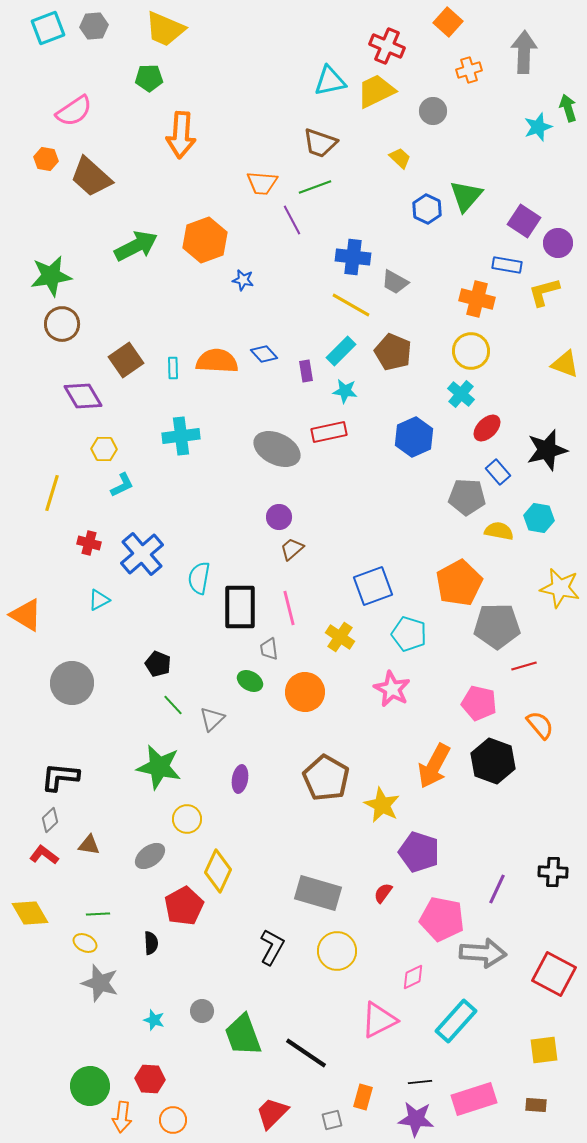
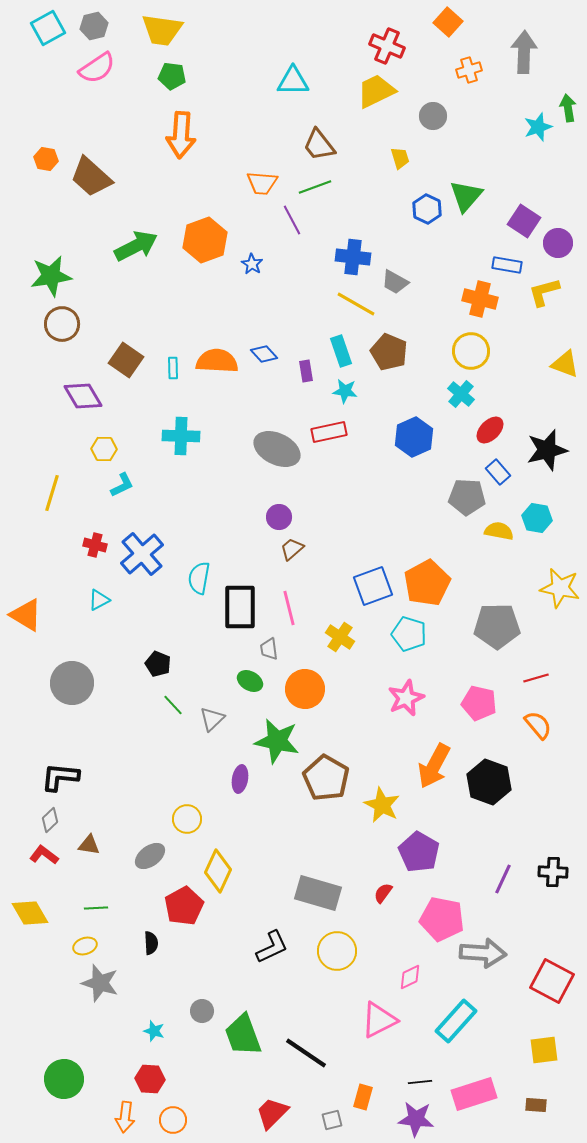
gray hexagon at (94, 26): rotated 8 degrees counterclockwise
cyan square at (48, 28): rotated 8 degrees counterclockwise
yellow trapezoid at (165, 29): moved 3 px left, 1 px down; rotated 15 degrees counterclockwise
green pentagon at (149, 78): moved 23 px right, 2 px up; rotated 8 degrees clockwise
cyan triangle at (330, 81): moved 37 px left; rotated 12 degrees clockwise
green arrow at (568, 108): rotated 8 degrees clockwise
pink semicircle at (74, 111): moved 23 px right, 43 px up
gray circle at (433, 111): moved 5 px down
brown trapezoid at (320, 143): moved 1 px left, 2 px down; rotated 33 degrees clockwise
yellow trapezoid at (400, 158): rotated 30 degrees clockwise
blue star at (243, 280): moved 9 px right, 16 px up; rotated 20 degrees clockwise
orange cross at (477, 299): moved 3 px right
yellow line at (351, 305): moved 5 px right, 1 px up
cyan rectangle at (341, 351): rotated 64 degrees counterclockwise
brown pentagon at (393, 352): moved 4 px left
brown square at (126, 360): rotated 20 degrees counterclockwise
red ellipse at (487, 428): moved 3 px right, 2 px down
cyan cross at (181, 436): rotated 9 degrees clockwise
cyan hexagon at (539, 518): moved 2 px left
red cross at (89, 543): moved 6 px right, 2 px down
orange pentagon at (459, 583): moved 32 px left
red line at (524, 666): moved 12 px right, 12 px down
pink star at (392, 689): moved 14 px right, 9 px down; rotated 21 degrees clockwise
orange circle at (305, 692): moved 3 px up
orange semicircle at (540, 725): moved 2 px left
black hexagon at (493, 761): moved 4 px left, 21 px down
green star at (159, 767): moved 118 px right, 26 px up
purple pentagon at (419, 852): rotated 12 degrees clockwise
purple line at (497, 889): moved 6 px right, 10 px up
green line at (98, 914): moved 2 px left, 6 px up
yellow ellipse at (85, 943): moved 3 px down; rotated 45 degrees counterclockwise
black L-shape at (272, 947): rotated 36 degrees clockwise
red square at (554, 974): moved 2 px left, 7 px down
pink diamond at (413, 977): moved 3 px left
cyan star at (154, 1020): moved 11 px down
green circle at (90, 1086): moved 26 px left, 7 px up
pink rectangle at (474, 1099): moved 5 px up
orange arrow at (122, 1117): moved 3 px right
